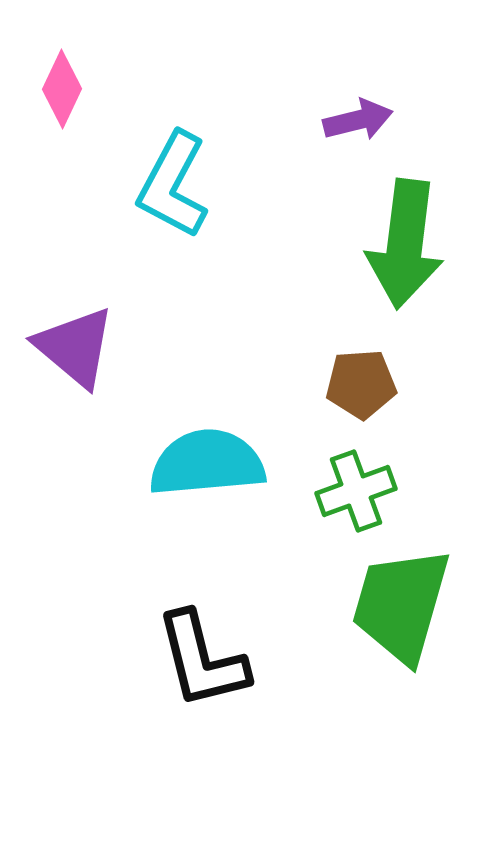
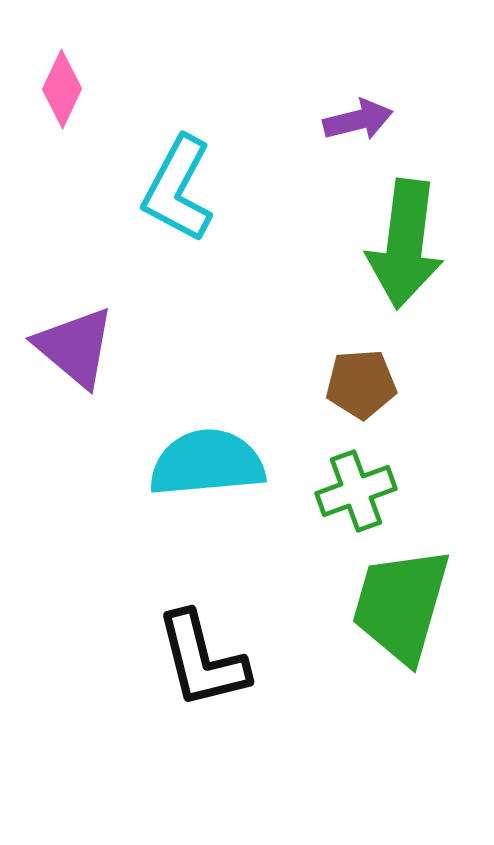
cyan L-shape: moved 5 px right, 4 px down
